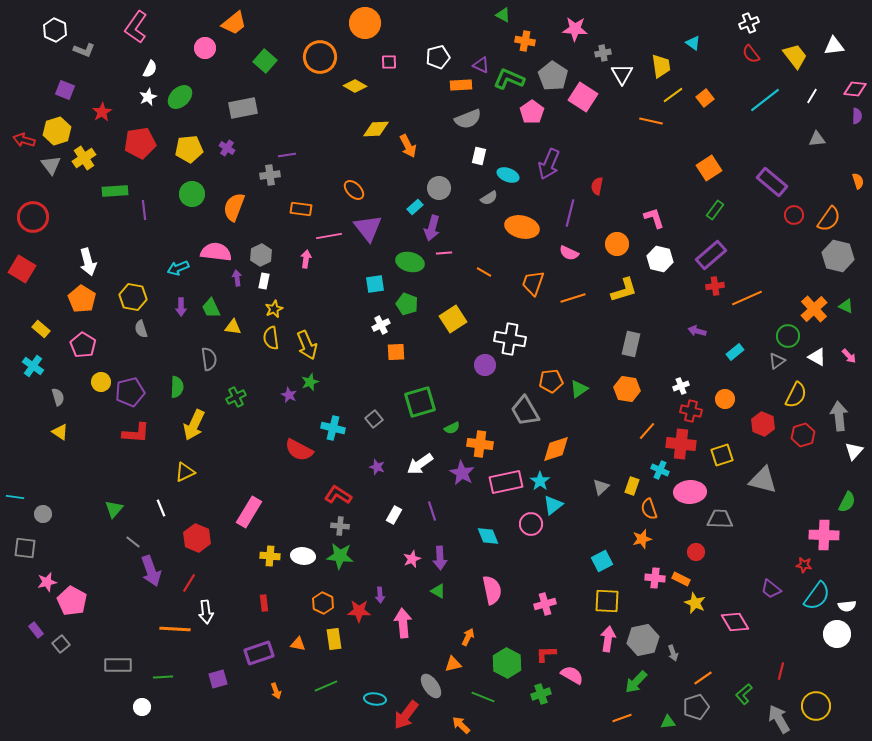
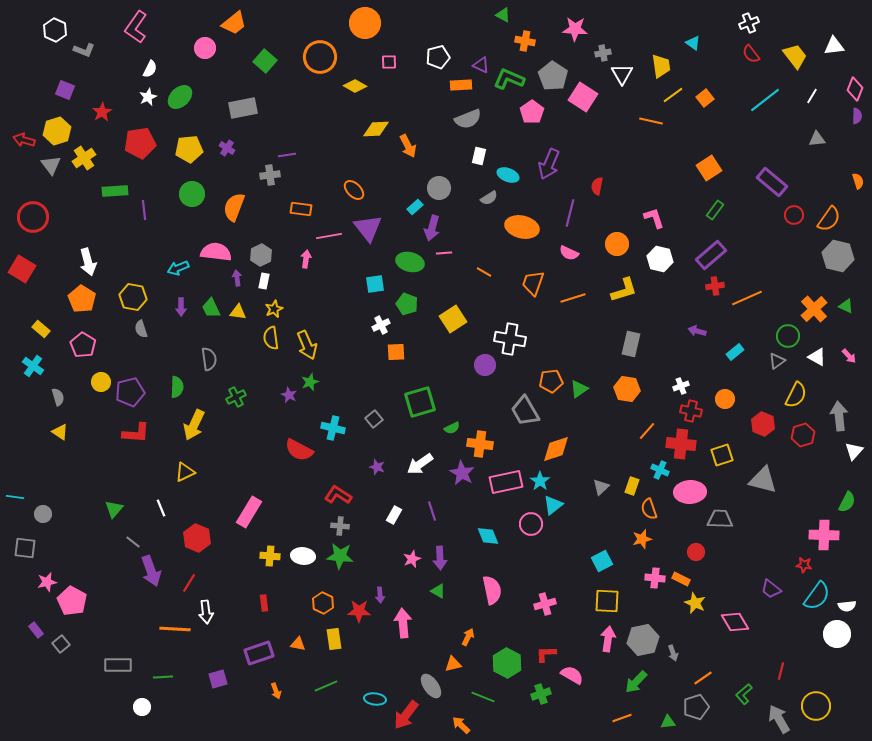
pink diamond at (855, 89): rotated 75 degrees counterclockwise
yellow triangle at (233, 327): moved 5 px right, 15 px up
